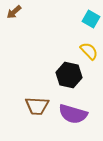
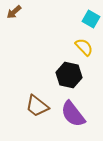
yellow semicircle: moved 5 px left, 4 px up
brown trapezoid: rotated 35 degrees clockwise
purple semicircle: rotated 36 degrees clockwise
